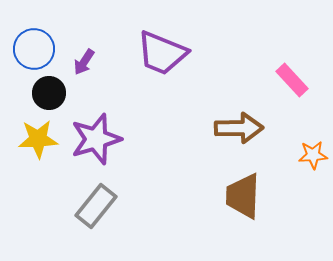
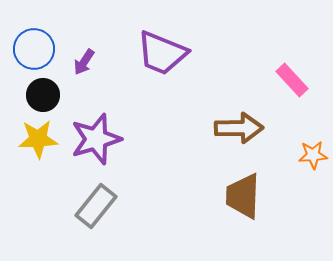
black circle: moved 6 px left, 2 px down
